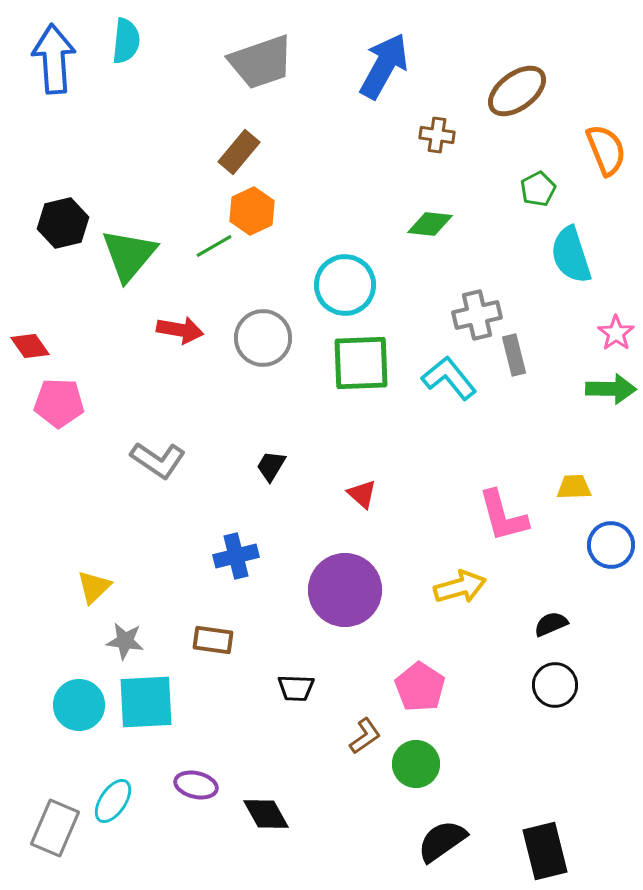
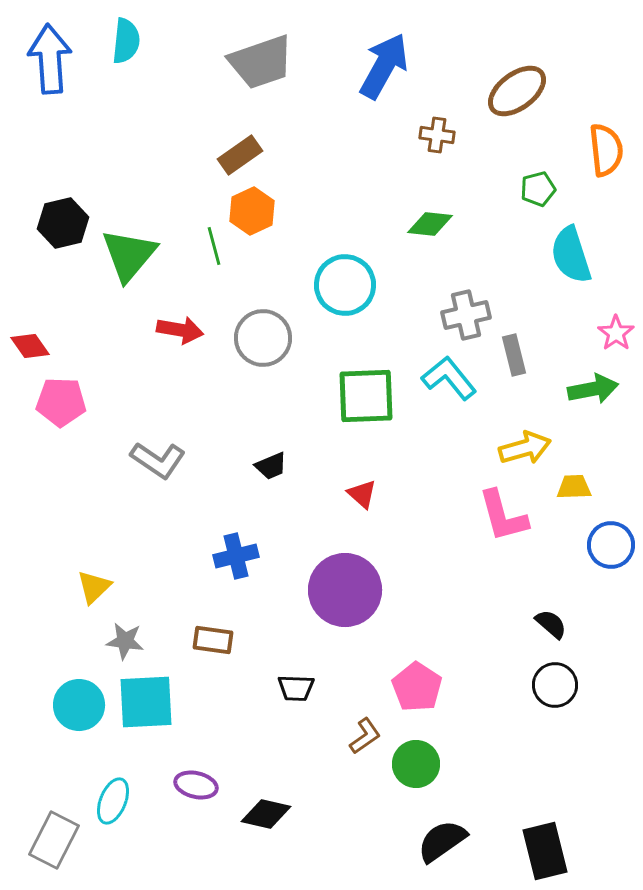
blue arrow at (54, 59): moved 4 px left
orange semicircle at (606, 150): rotated 16 degrees clockwise
brown rectangle at (239, 152): moved 1 px right, 3 px down; rotated 15 degrees clockwise
green pentagon at (538, 189): rotated 12 degrees clockwise
green line at (214, 246): rotated 75 degrees counterclockwise
gray cross at (477, 315): moved 11 px left
green square at (361, 363): moved 5 px right, 33 px down
green arrow at (611, 389): moved 18 px left; rotated 12 degrees counterclockwise
pink pentagon at (59, 403): moved 2 px right, 1 px up
black trapezoid at (271, 466): rotated 144 degrees counterclockwise
yellow arrow at (460, 587): moved 65 px right, 139 px up
black semicircle at (551, 624): rotated 64 degrees clockwise
pink pentagon at (420, 687): moved 3 px left
cyan ellipse at (113, 801): rotated 12 degrees counterclockwise
black diamond at (266, 814): rotated 48 degrees counterclockwise
gray rectangle at (55, 828): moved 1 px left, 12 px down; rotated 4 degrees clockwise
